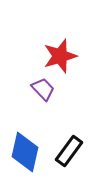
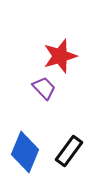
purple trapezoid: moved 1 px right, 1 px up
blue diamond: rotated 9 degrees clockwise
